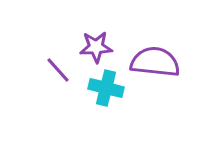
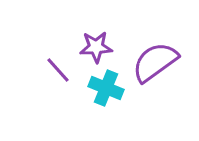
purple semicircle: rotated 42 degrees counterclockwise
cyan cross: rotated 8 degrees clockwise
